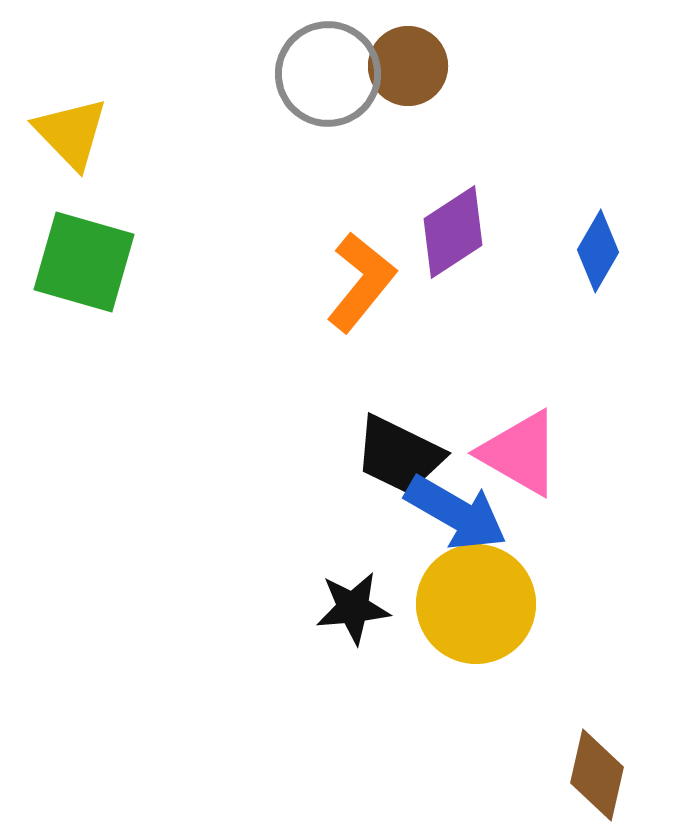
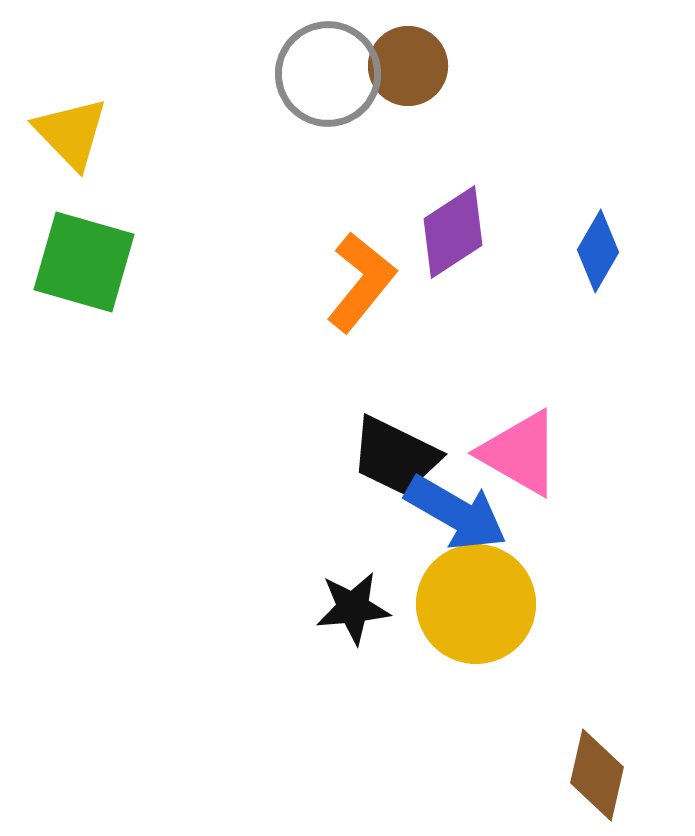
black trapezoid: moved 4 px left, 1 px down
